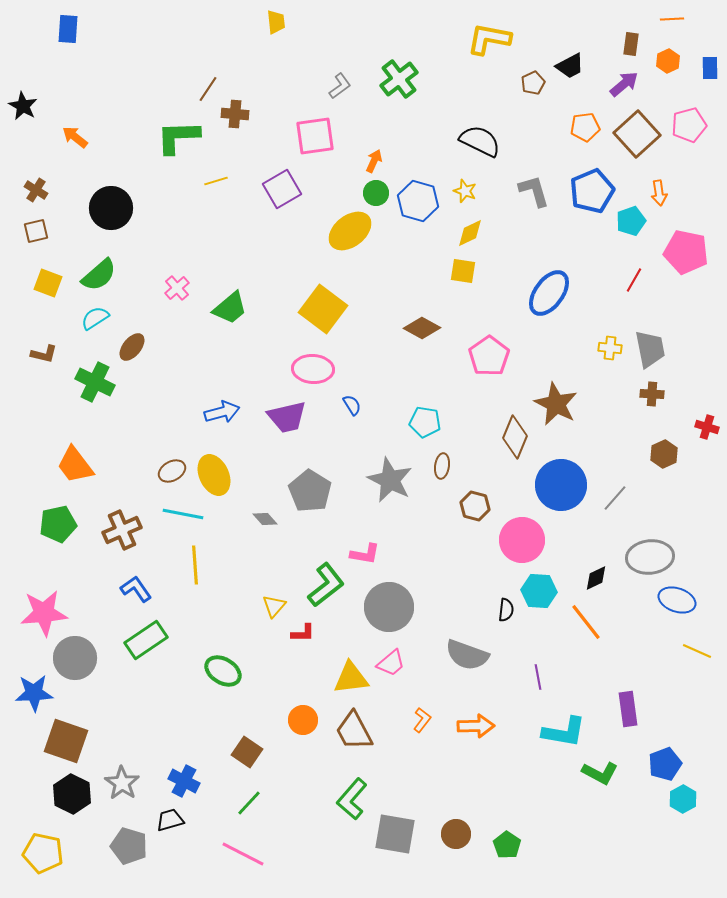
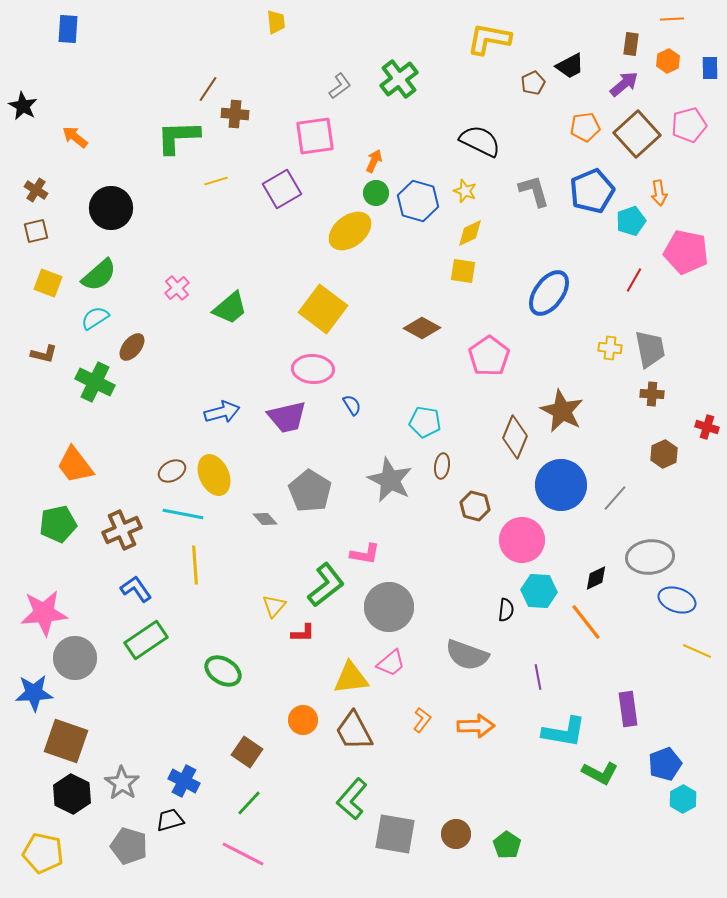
brown star at (556, 404): moved 6 px right, 7 px down
